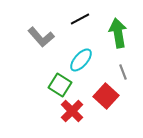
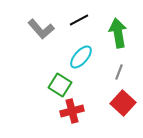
black line: moved 1 px left, 1 px down
gray L-shape: moved 8 px up
cyan ellipse: moved 3 px up
gray line: moved 4 px left; rotated 42 degrees clockwise
red square: moved 17 px right, 7 px down
red cross: rotated 30 degrees clockwise
